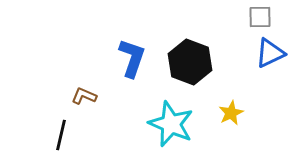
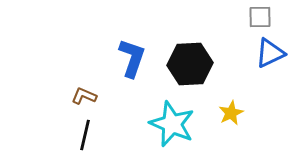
black hexagon: moved 2 px down; rotated 24 degrees counterclockwise
cyan star: moved 1 px right
black line: moved 24 px right
